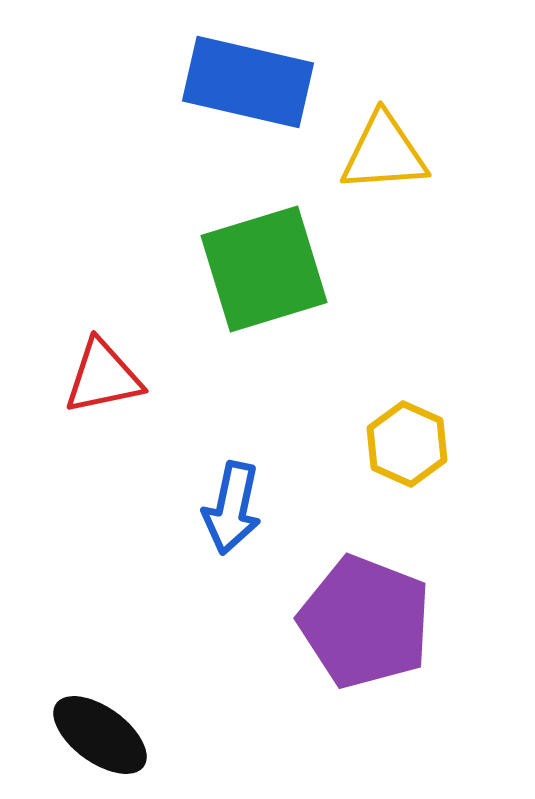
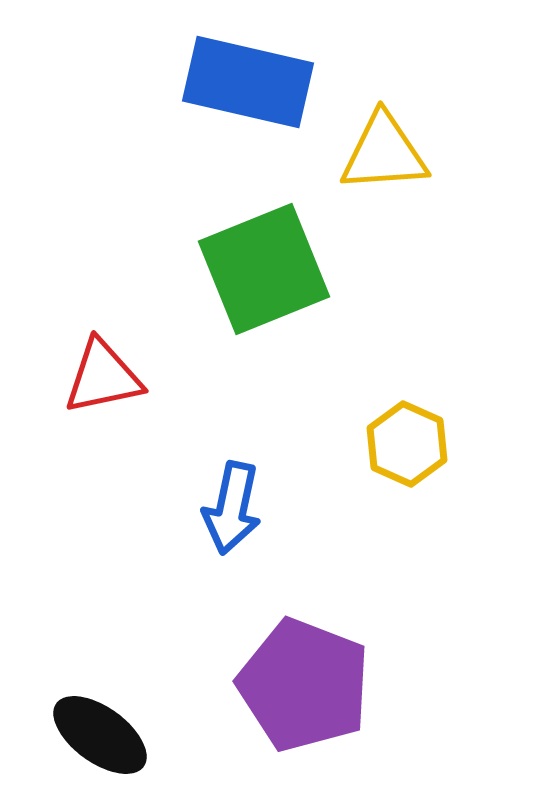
green square: rotated 5 degrees counterclockwise
purple pentagon: moved 61 px left, 63 px down
